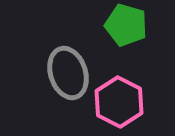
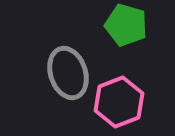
pink hexagon: rotated 12 degrees clockwise
